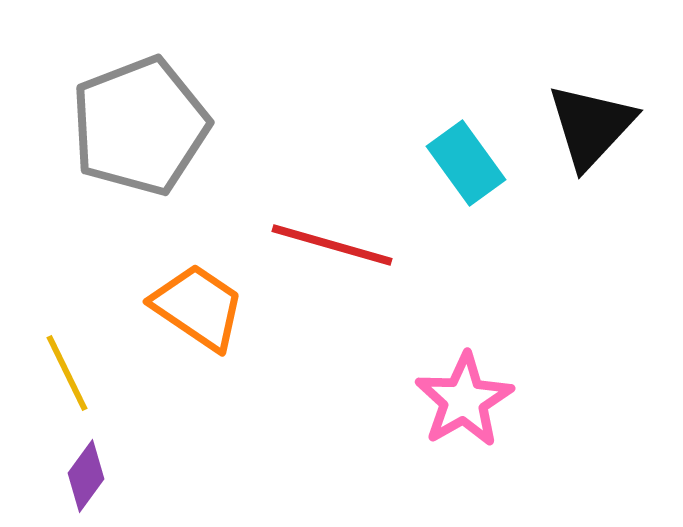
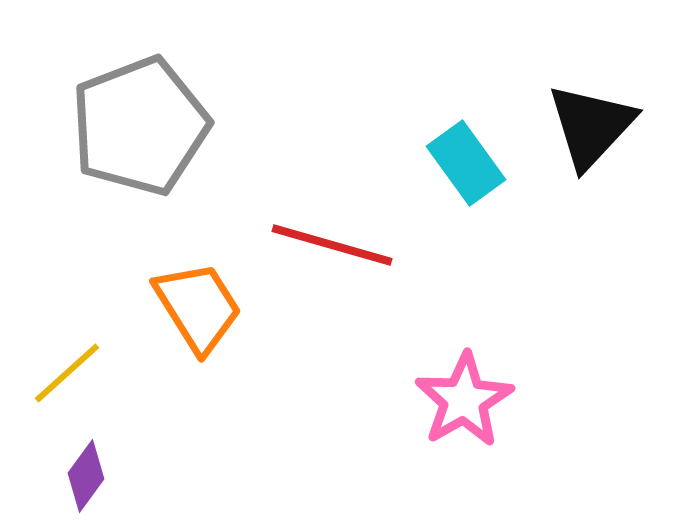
orange trapezoid: rotated 24 degrees clockwise
yellow line: rotated 74 degrees clockwise
